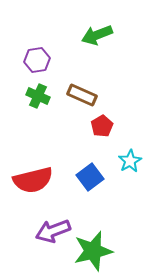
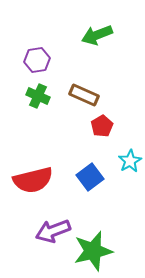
brown rectangle: moved 2 px right
